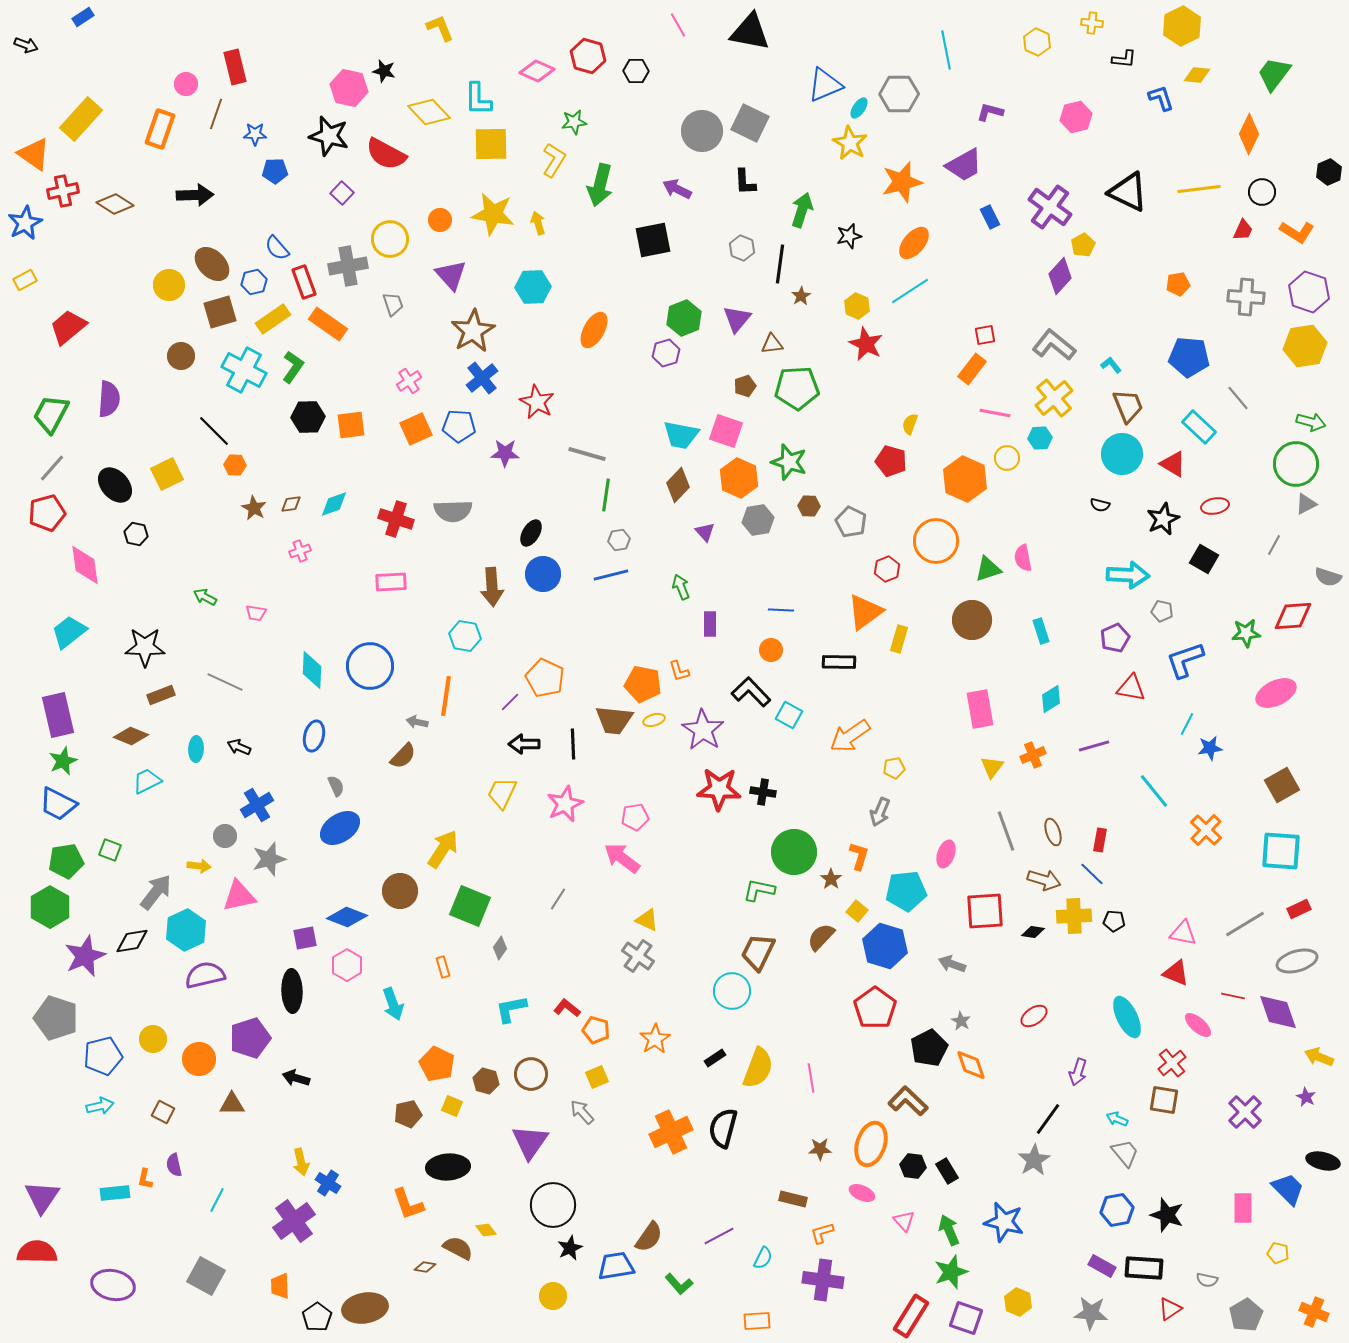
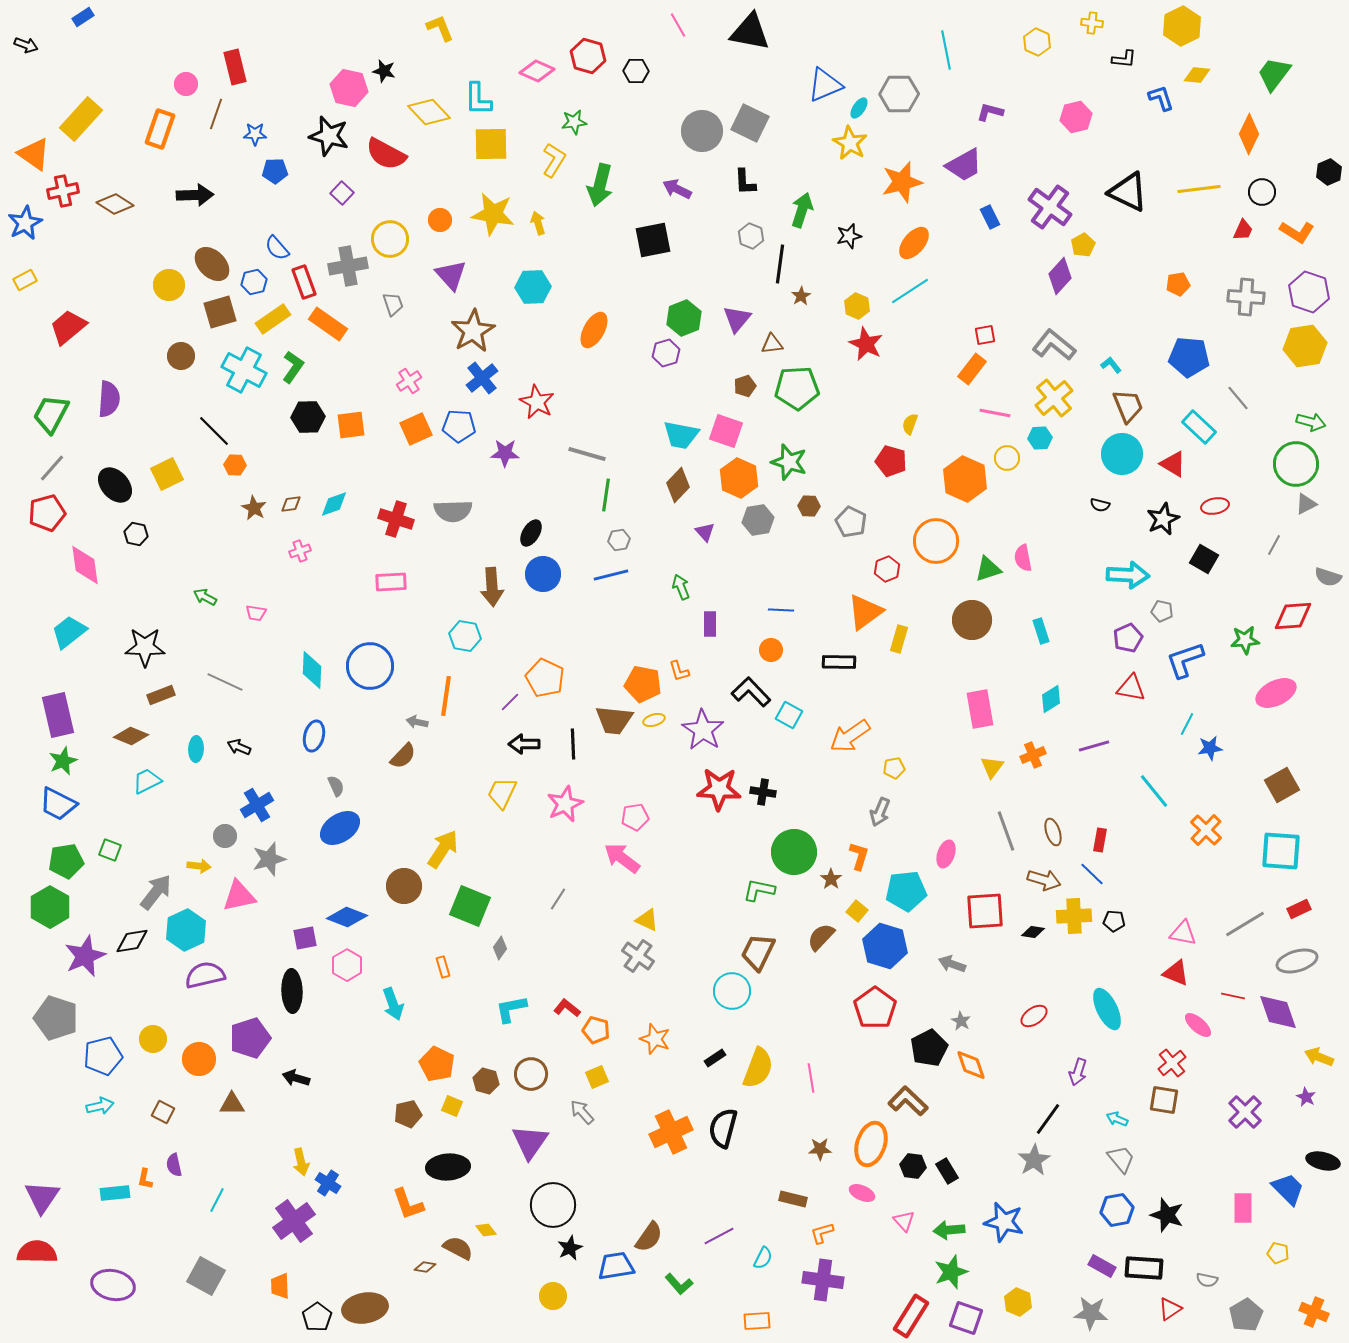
gray hexagon at (742, 248): moved 9 px right, 12 px up
green star at (1246, 633): moved 1 px left, 7 px down
purple pentagon at (1115, 638): moved 13 px right
brown circle at (400, 891): moved 4 px right, 5 px up
cyan ellipse at (1127, 1017): moved 20 px left, 8 px up
orange star at (655, 1039): rotated 20 degrees counterclockwise
gray trapezoid at (1125, 1153): moved 4 px left, 6 px down
green arrow at (949, 1230): rotated 72 degrees counterclockwise
